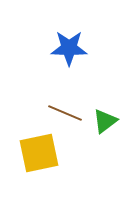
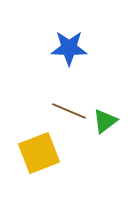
brown line: moved 4 px right, 2 px up
yellow square: rotated 9 degrees counterclockwise
